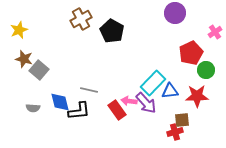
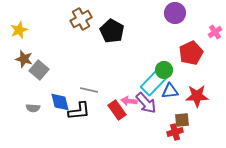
green circle: moved 42 px left
